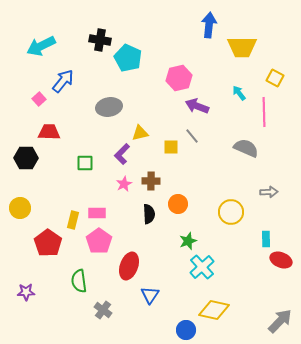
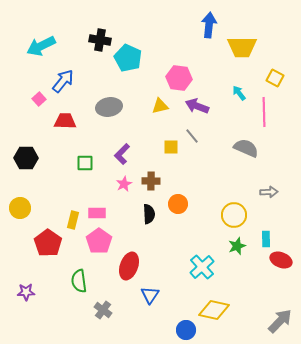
pink hexagon at (179, 78): rotated 20 degrees clockwise
red trapezoid at (49, 132): moved 16 px right, 11 px up
yellow triangle at (140, 133): moved 20 px right, 27 px up
yellow circle at (231, 212): moved 3 px right, 3 px down
green star at (188, 241): moved 49 px right, 5 px down
